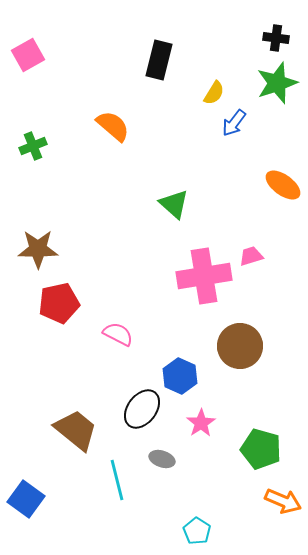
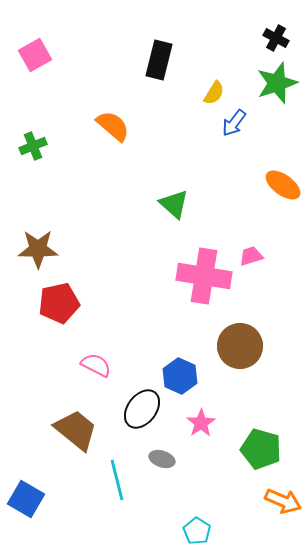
black cross: rotated 20 degrees clockwise
pink square: moved 7 px right
pink cross: rotated 18 degrees clockwise
pink semicircle: moved 22 px left, 31 px down
blue square: rotated 6 degrees counterclockwise
